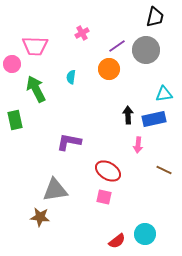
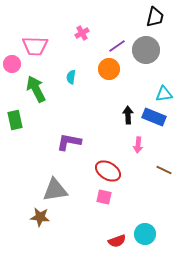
blue rectangle: moved 2 px up; rotated 35 degrees clockwise
red semicircle: rotated 18 degrees clockwise
